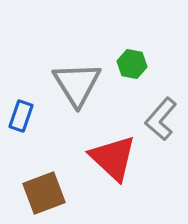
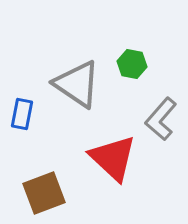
gray triangle: rotated 24 degrees counterclockwise
blue rectangle: moved 1 px right, 2 px up; rotated 8 degrees counterclockwise
